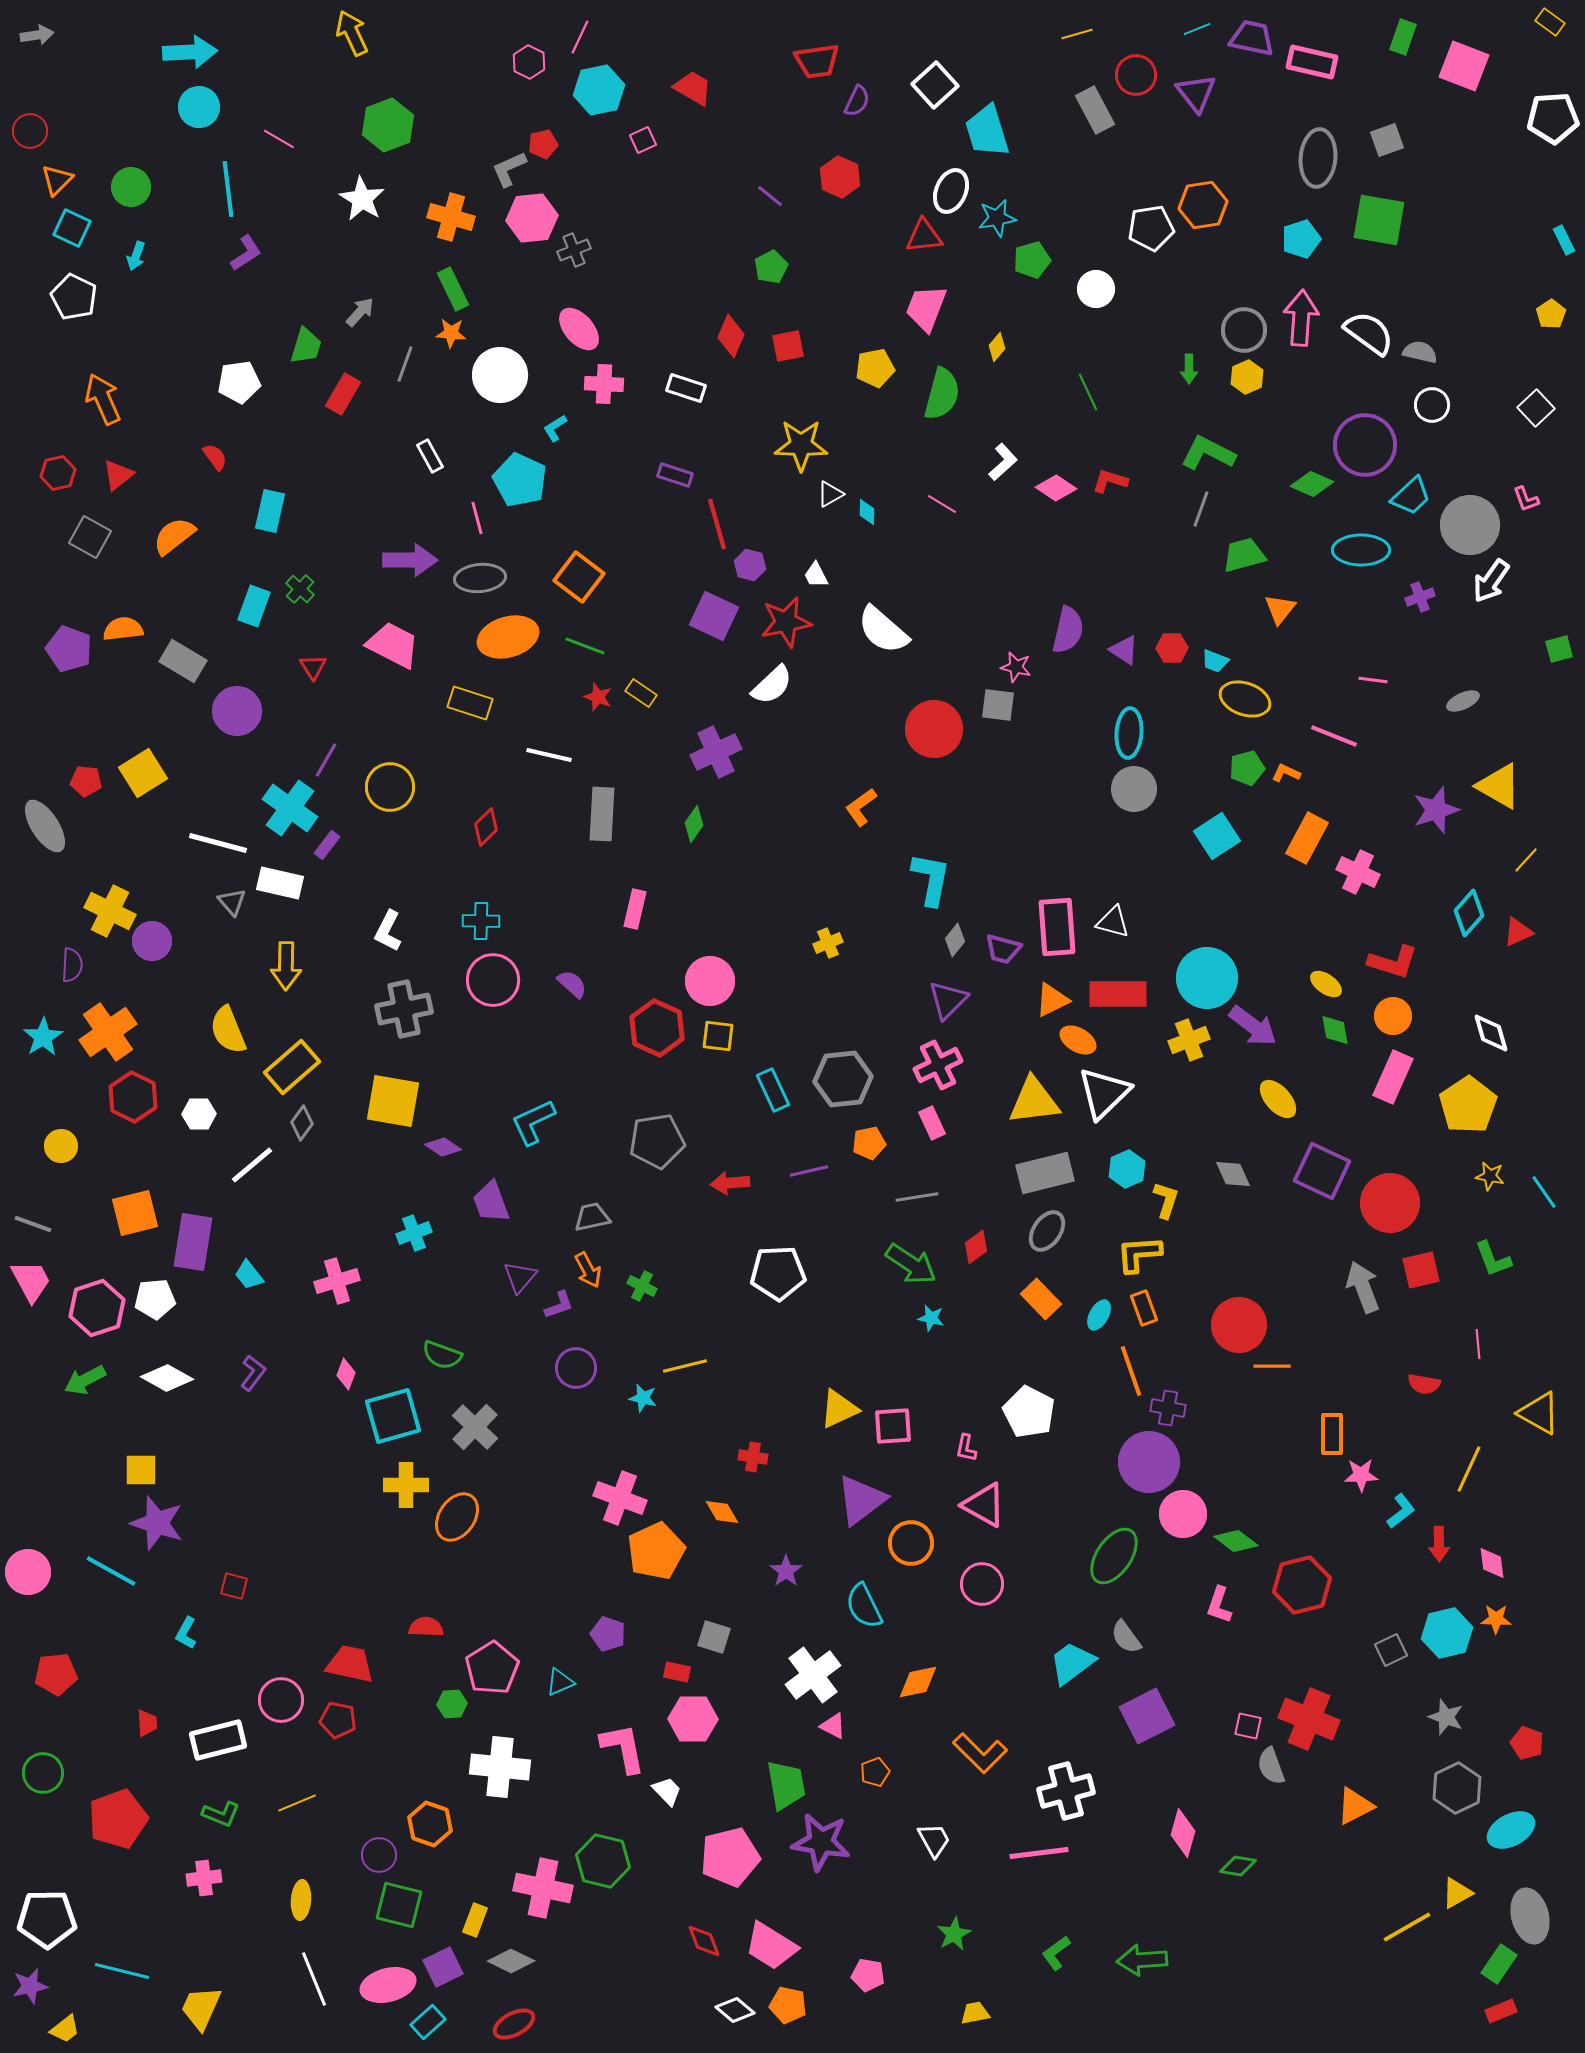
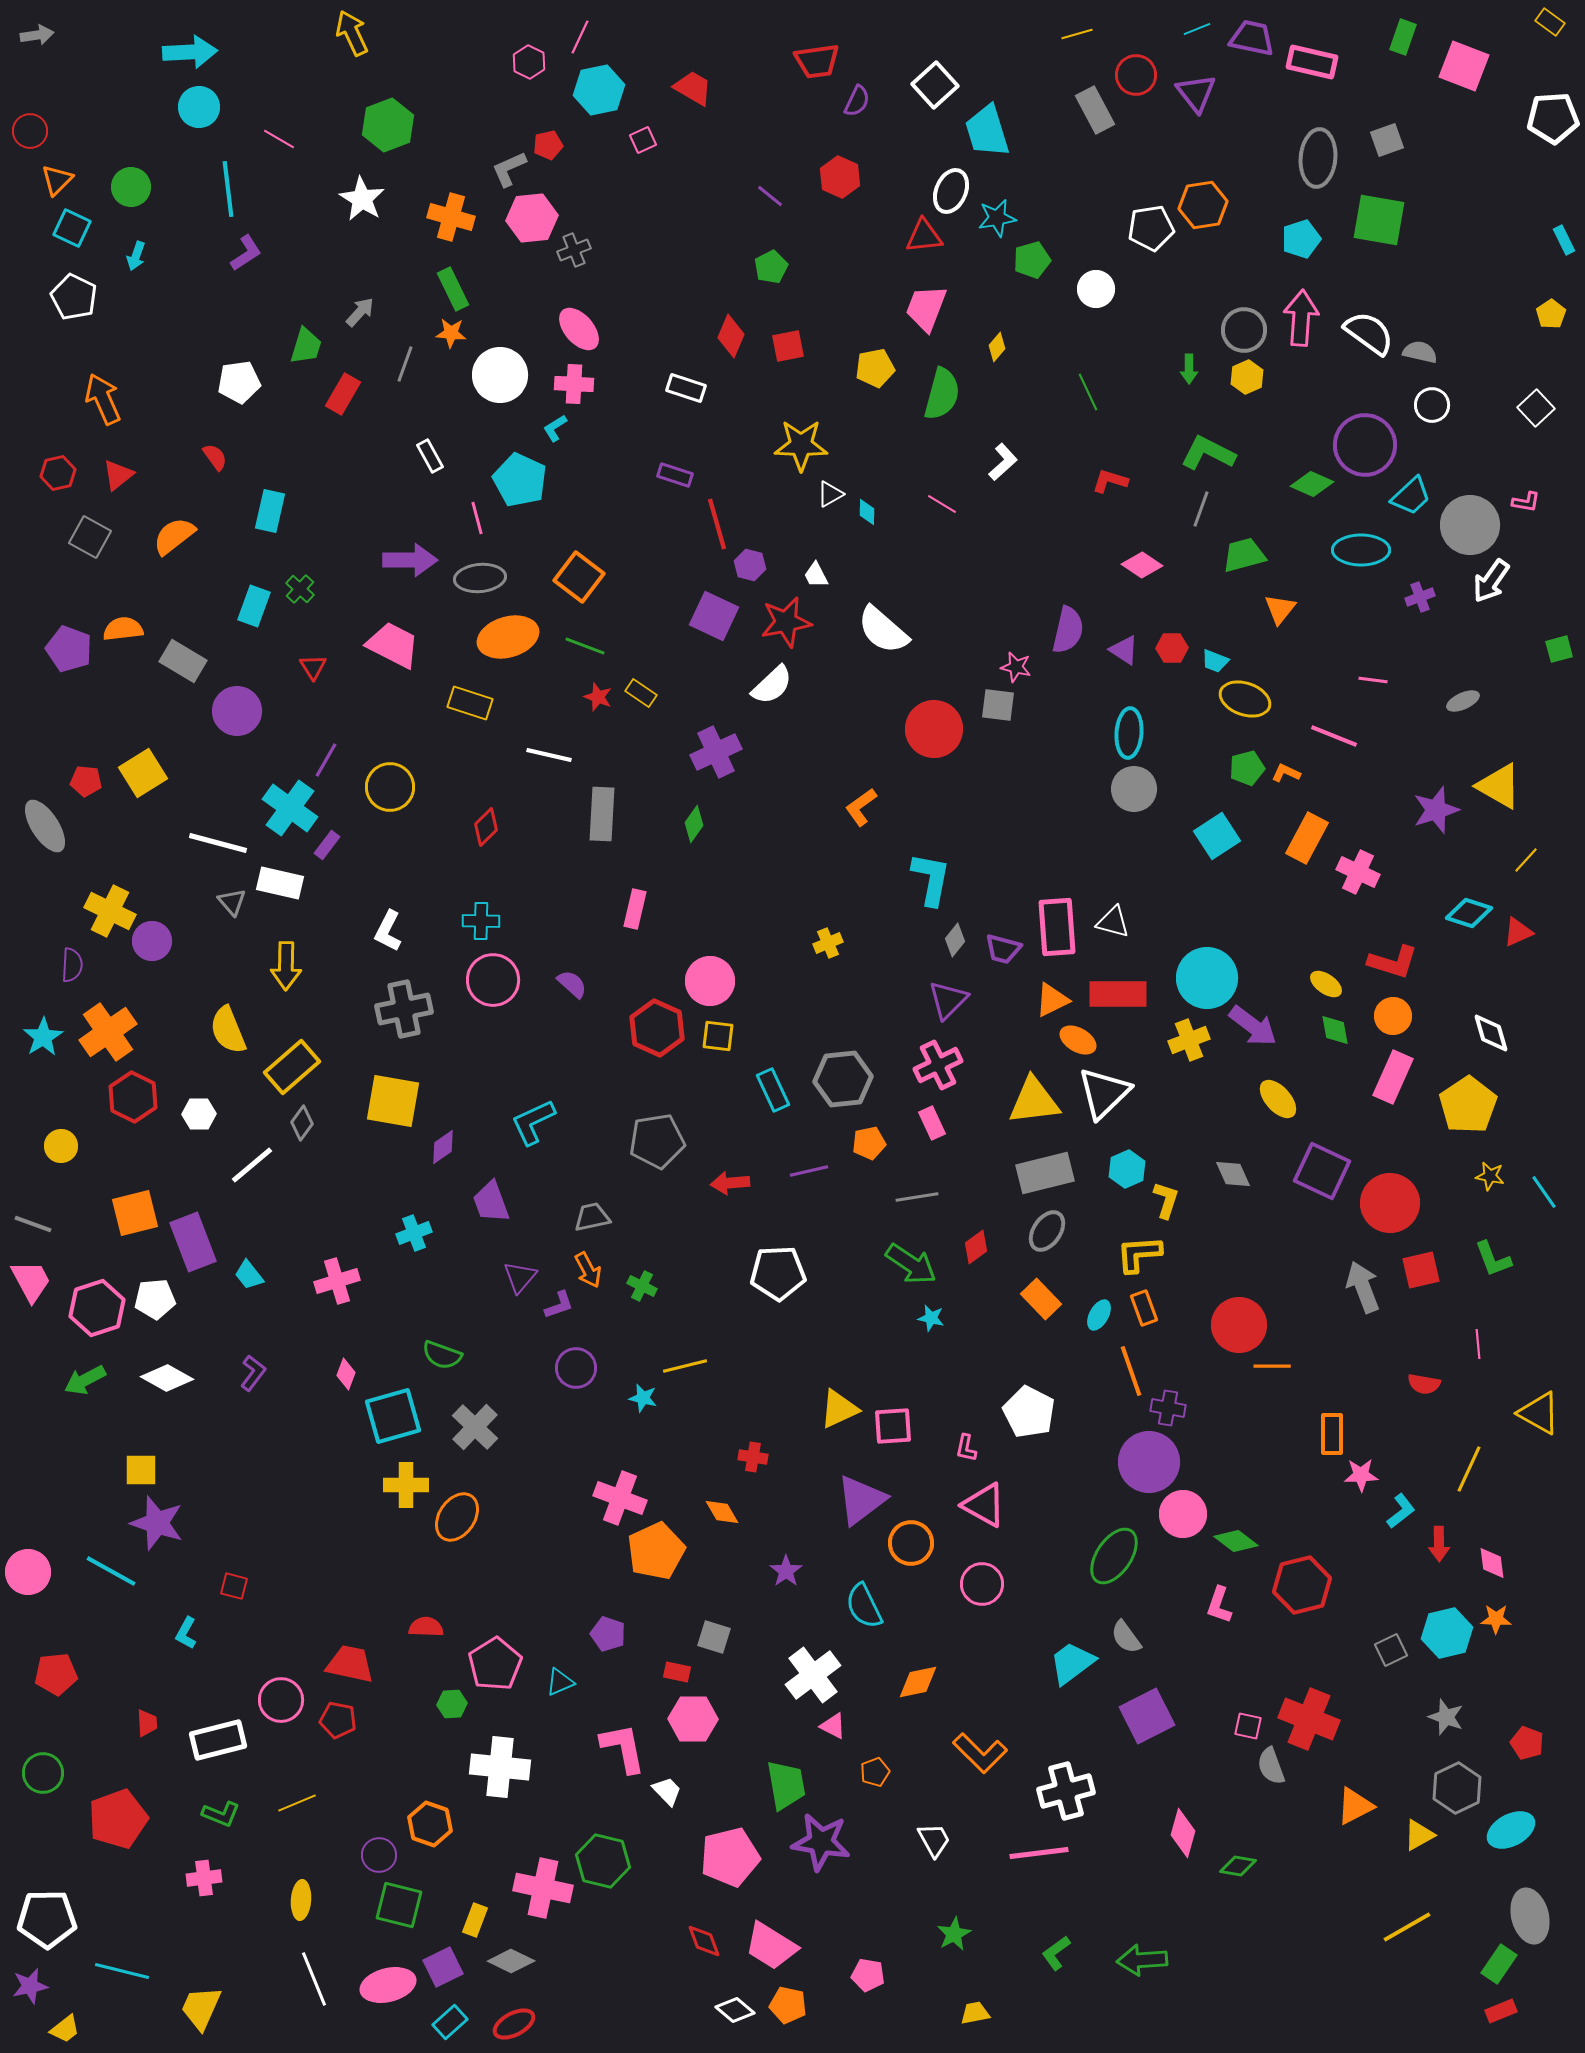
red pentagon at (543, 144): moved 5 px right, 1 px down
pink cross at (604, 384): moved 30 px left
pink diamond at (1056, 488): moved 86 px right, 77 px down
pink L-shape at (1526, 499): moved 3 px down; rotated 60 degrees counterclockwise
cyan diamond at (1469, 913): rotated 66 degrees clockwise
purple diamond at (443, 1147): rotated 69 degrees counterclockwise
purple rectangle at (193, 1242): rotated 30 degrees counterclockwise
pink pentagon at (492, 1668): moved 3 px right, 4 px up
yellow triangle at (1457, 1893): moved 38 px left, 58 px up
cyan rectangle at (428, 2022): moved 22 px right
